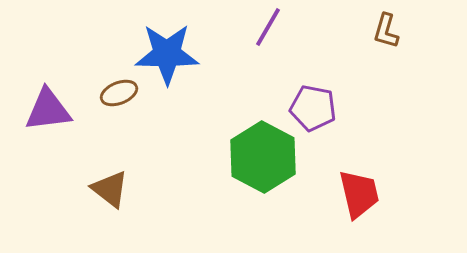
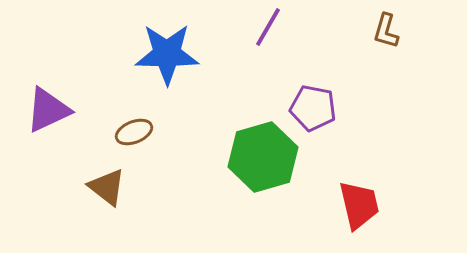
brown ellipse: moved 15 px right, 39 px down
purple triangle: rotated 18 degrees counterclockwise
green hexagon: rotated 16 degrees clockwise
brown triangle: moved 3 px left, 2 px up
red trapezoid: moved 11 px down
